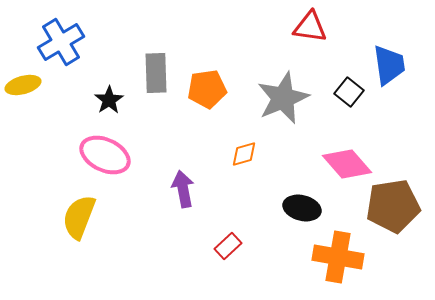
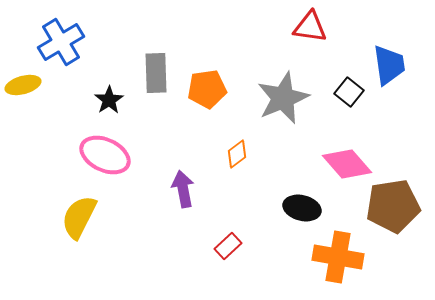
orange diamond: moved 7 px left; rotated 20 degrees counterclockwise
yellow semicircle: rotated 6 degrees clockwise
